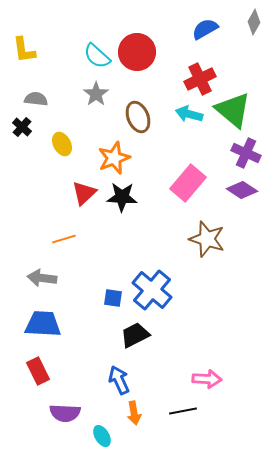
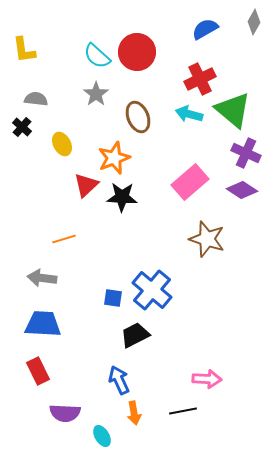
pink rectangle: moved 2 px right, 1 px up; rotated 9 degrees clockwise
red triangle: moved 2 px right, 8 px up
